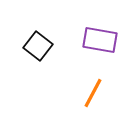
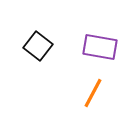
purple rectangle: moved 7 px down
